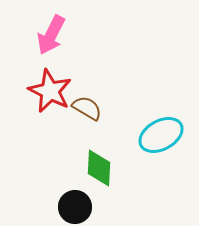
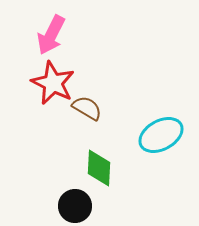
red star: moved 3 px right, 8 px up
black circle: moved 1 px up
